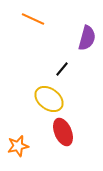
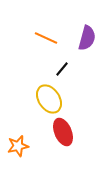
orange line: moved 13 px right, 19 px down
yellow ellipse: rotated 20 degrees clockwise
